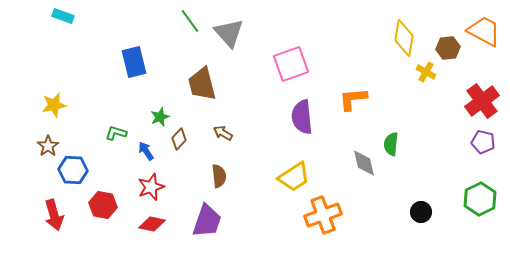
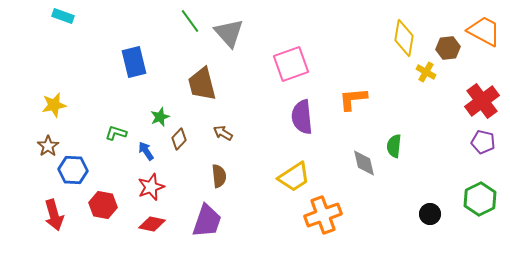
green semicircle: moved 3 px right, 2 px down
black circle: moved 9 px right, 2 px down
